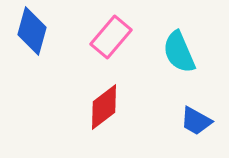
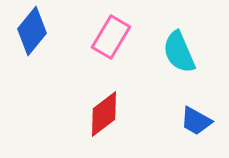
blue diamond: rotated 24 degrees clockwise
pink rectangle: rotated 9 degrees counterclockwise
red diamond: moved 7 px down
